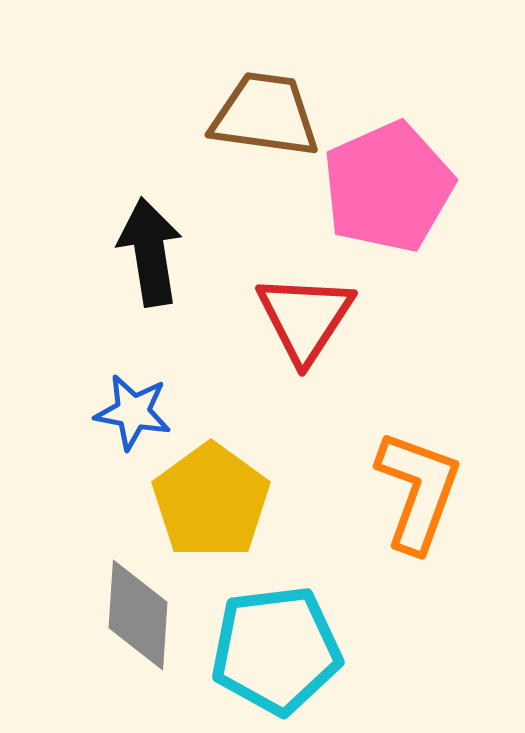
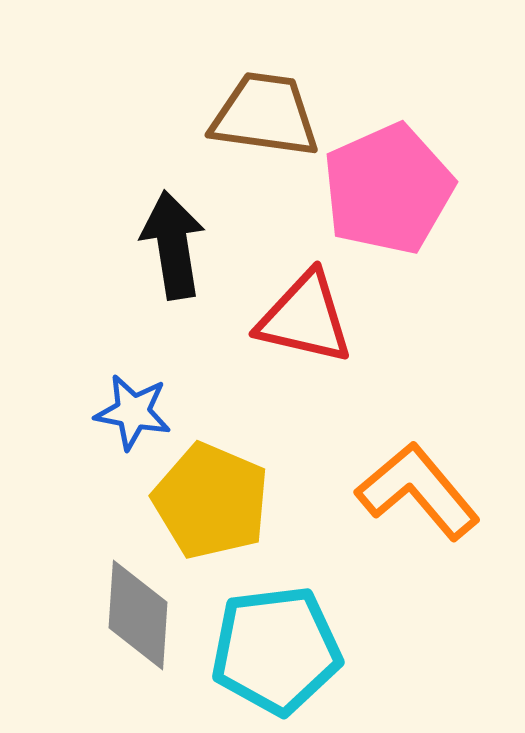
pink pentagon: moved 2 px down
black arrow: moved 23 px right, 7 px up
red triangle: rotated 50 degrees counterclockwise
orange L-shape: rotated 60 degrees counterclockwise
yellow pentagon: rotated 13 degrees counterclockwise
